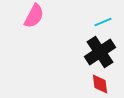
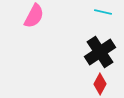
cyan line: moved 10 px up; rotated 36 degrees clockwise
red diamond: rotated 35 degrees clockwise
